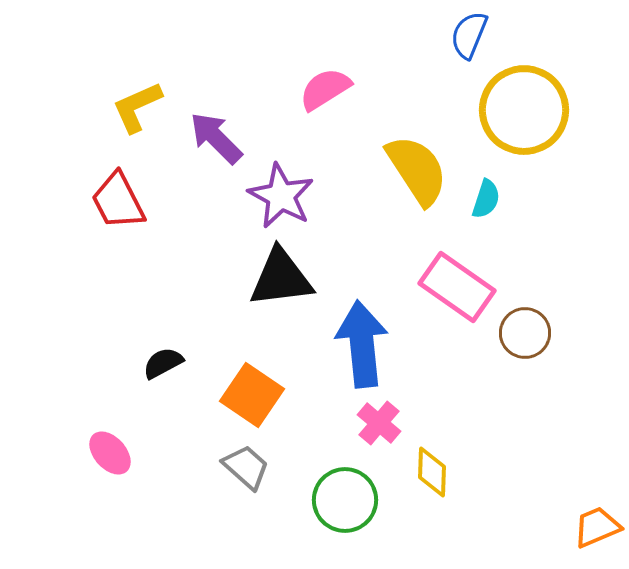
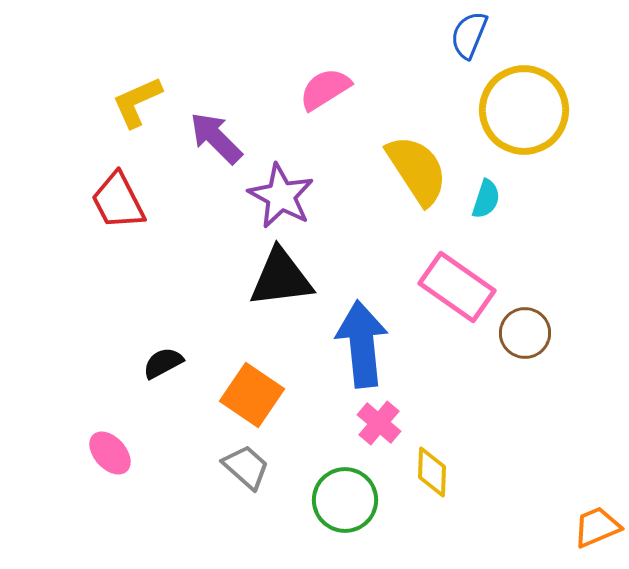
yellow L-shape: moved 5 px up
